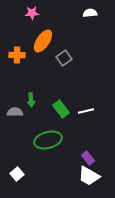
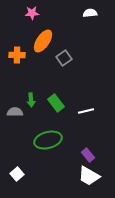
green rectangle: moved 5 px left, 6 px up
purple rectangle: moved 3 px up
